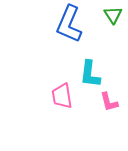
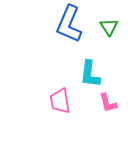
green triangle: moved 4 px left, 12 px down
pink trapezoid: moved 2 px left, 5 px down
pink L-shape: moved 1 px left, 1 px down
